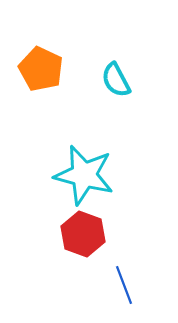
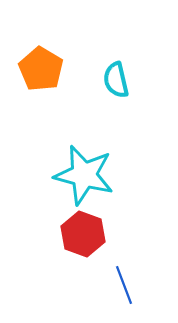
orange pentagon: rotated 6 degrees clockwise
cyan semicircle: rotated 15 degrees clockwise
